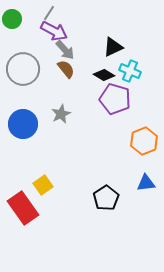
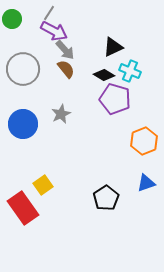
blue triangle: rotated 12 degrees counterclockwise
